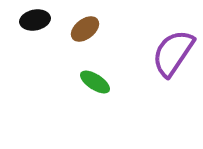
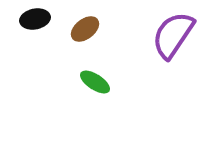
black ellipse: moved 1 px up
purple semicircle: moved 18 px up
